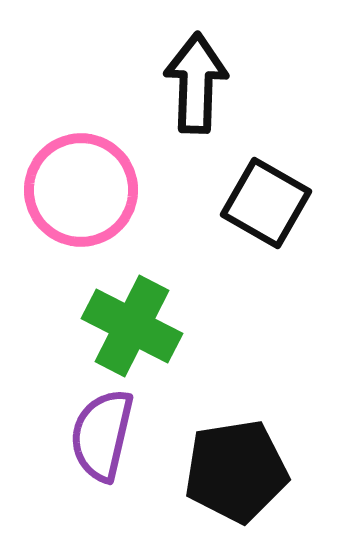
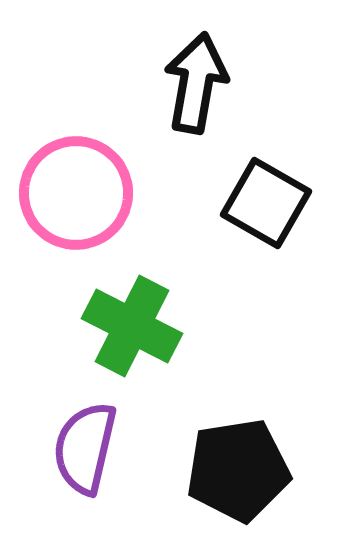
black arrow: rotated 8 degrees clockwise
pink circle: moved 5 px left, 3 px down
purple semicircle: moved 17 px left, 13 px down
black pentagon: moved 2 px right, 1 px up
